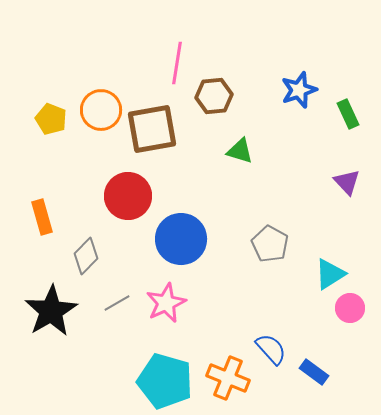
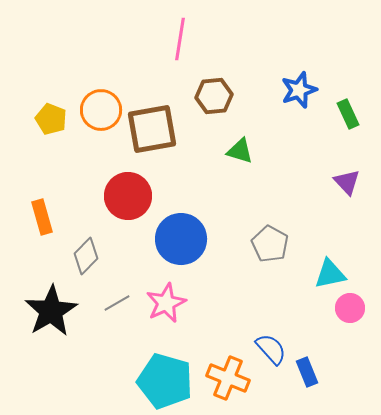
pink line: moved 3 px right, 24 px up
cyan triangle: rotated 20 degrees clockwise
blue rectangle: moved 7 px left; rotated 32 degrees clockwise
